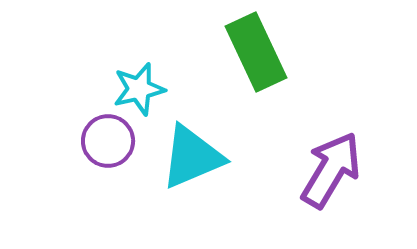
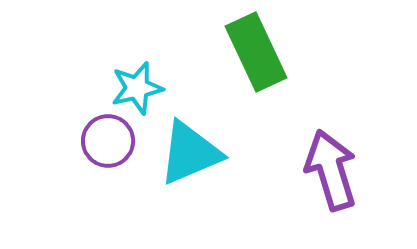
cyan star: moved 2 px left, 1 px up
cyan triangle: moved 2 px left, 4 px up
purple arrow: rotated 48 degrees counterclockwise
